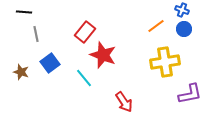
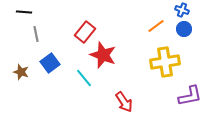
purple L-shape: moved 2 px down
